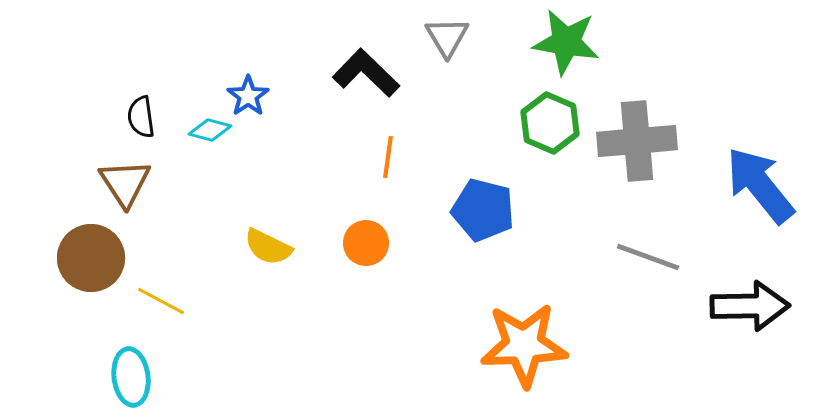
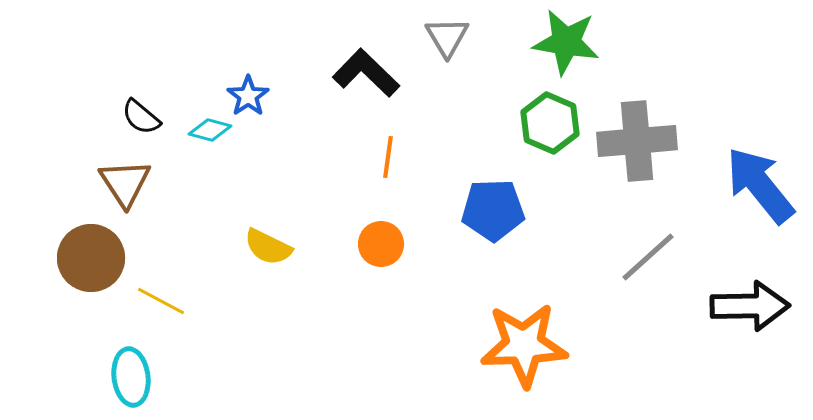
black semicircle: rotated 42 degrees counterclockwise
blue pentagon: moved 10 px right; rotated 16 degrees counterclockwise
orange circle: moved 15 px right, 1 px down
gray line: rotated 62 degrees counterclockwise
